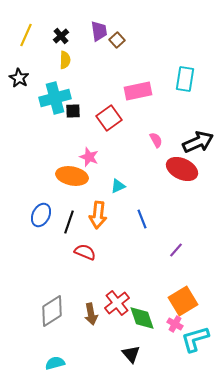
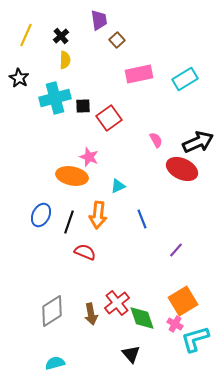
purple trapezoid: moved 11 px up
cyan rectangle: rotated 50 degrees clockwise
pink rectangle: moved 1 px right, 17 px up
black square: moved 10 px right, 5 px up
